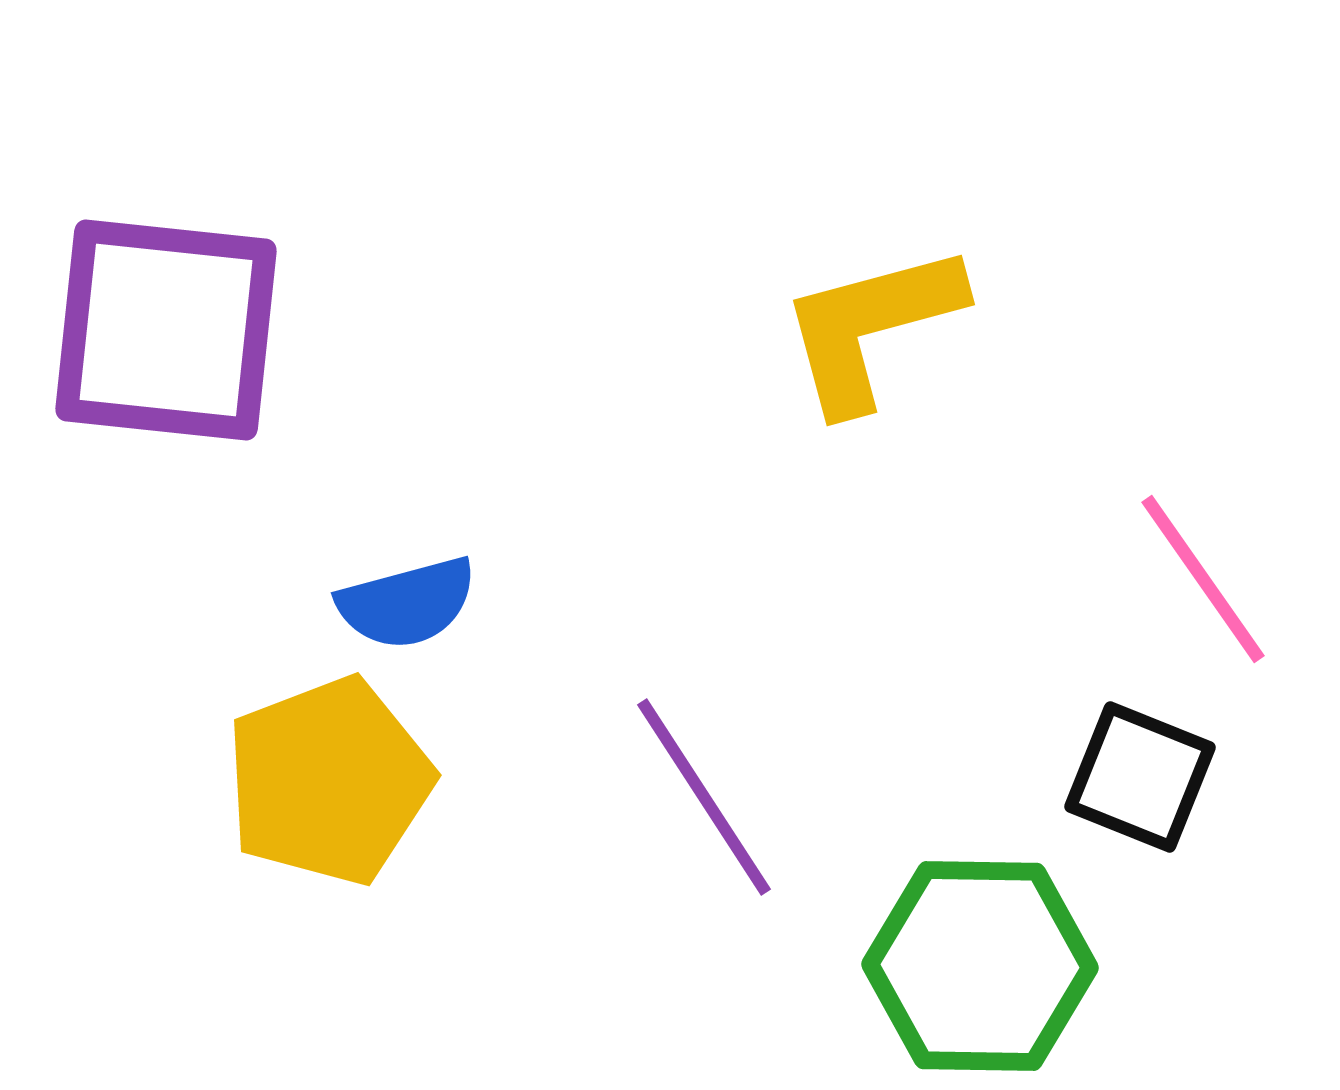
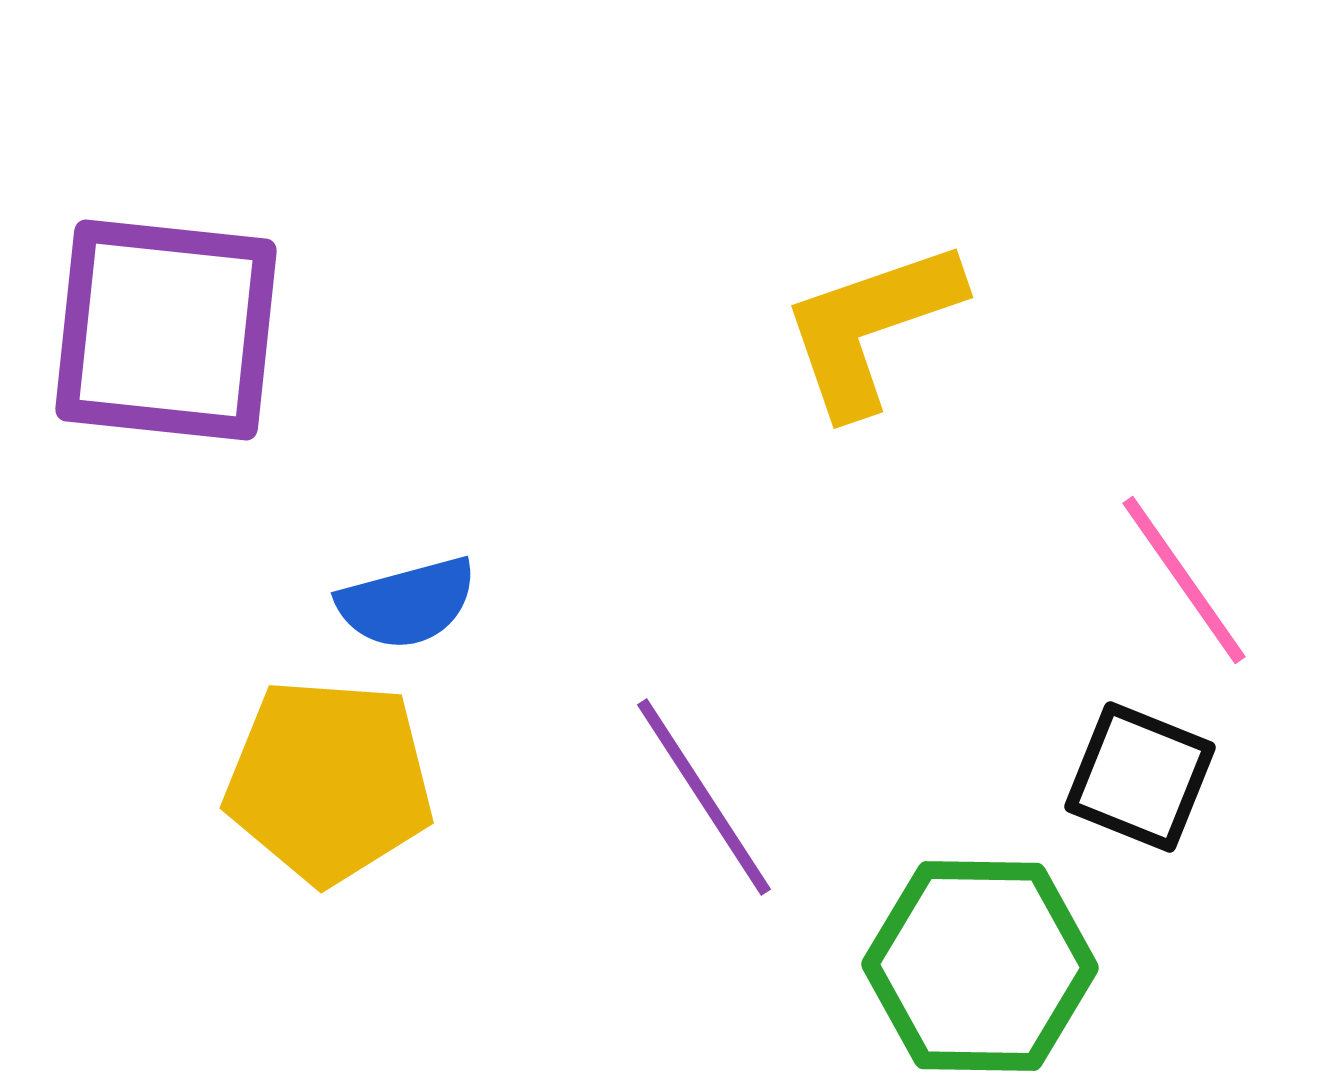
yellow L-shape: rotated 4 degrees counterclockwise
pink line: moved 19 px left, 1 px down
yellow pentagon: rotated 25 degrees clockwise
